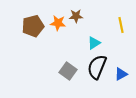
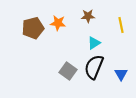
brown star: moved 12 px right
brown pentagon: moved 2 px down
black semicircle: moved 3 px left
blue triangle: rotated 32 degrees counterclockwise
